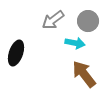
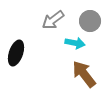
gray circle: moved 2 px right
